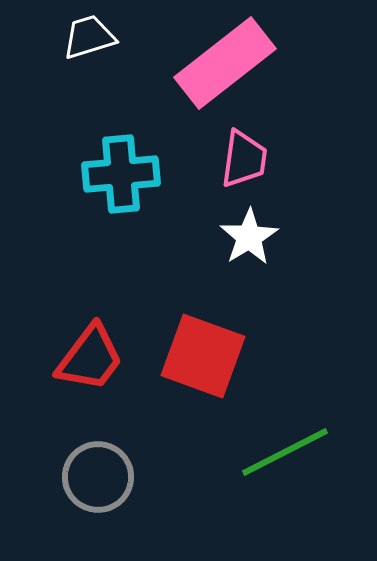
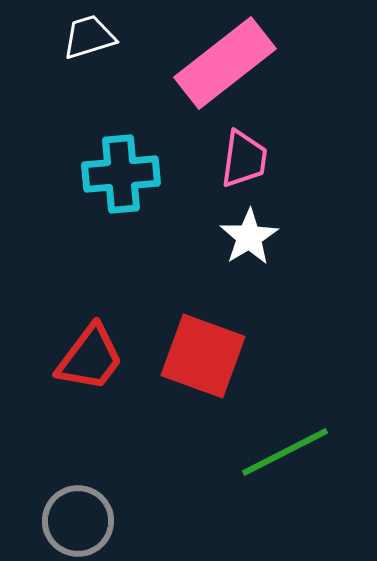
gray circle: moved 20 px left, 44 px down
